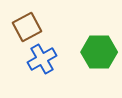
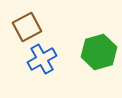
green hexagon: rotated 16 degrees counterclockwise
